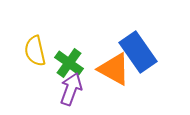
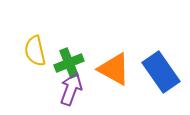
blue rectangle: moved 23 px right, 20 px down
green cross: rotated 32 degrees clockwise
